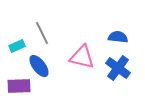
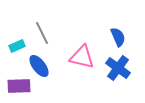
blue semicircle: rotated 60 degrees clockwise
